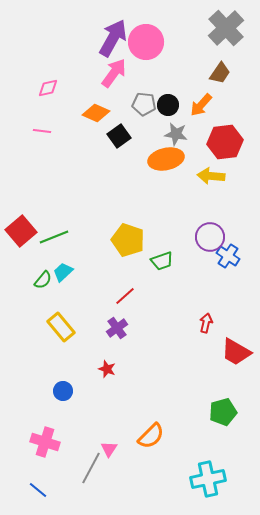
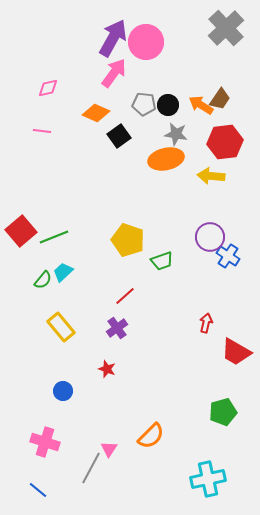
brown trapezoid: moved 26 px down
orange arrow: rotated 80 degrees clockwise
